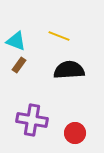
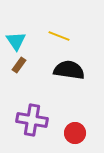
cyan triangle: rotated 35 degrees clockwise
black semicircle: rotated 12 degrees clockwise
